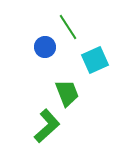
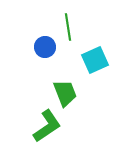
green line: rotated 24 degrees clockwise
green trapezoid: moved 2 px left
green L-shape: rotated 8 degrees clockwise
